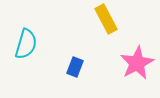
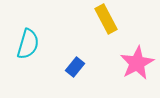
cyan semicircle: moved 2 px right
blue rectangle: rotated 18 degrees clockwise
